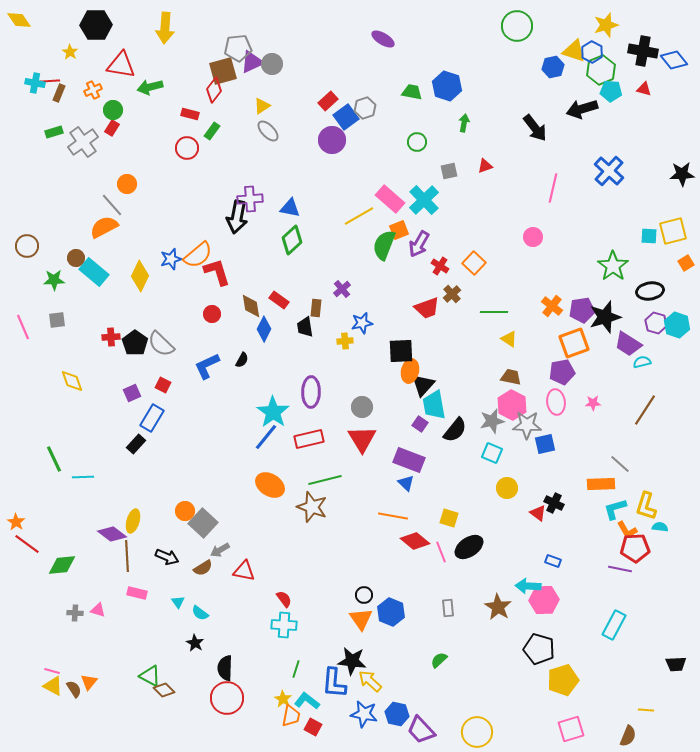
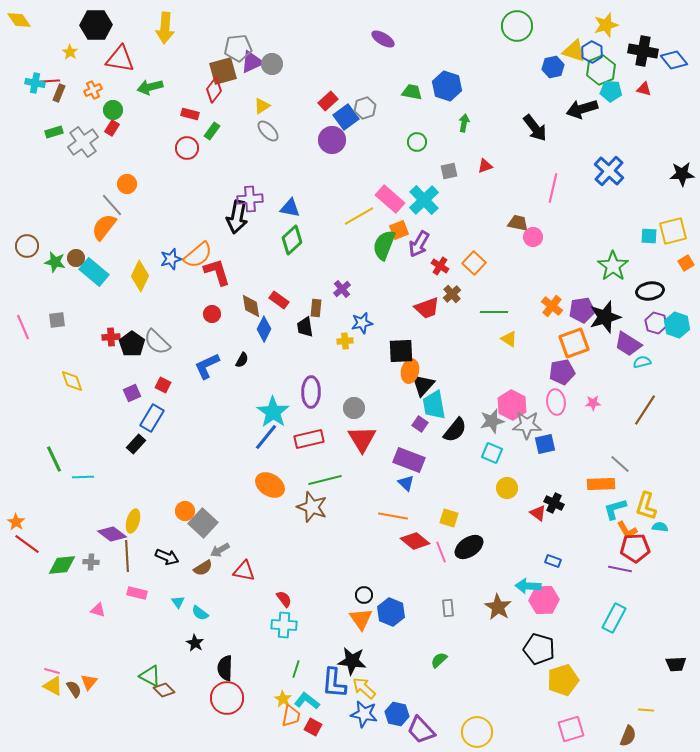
red triangle at (121, 65): moved 1 px left, 6 px up
orange semicircle at (104, 227): rotated 24 degrees counterclockwise
green star at (54, 280): moved 1 px right, 18 px up; rotated 15 degrees clockwise
black pentagon at (135, 343): moved 3 px left, 1 px down
gray semicircle at (161, 344): moved 4 px left, 2 px up
brown trapezoid at (511, 377): moved 7 px right, 154 px up
gray circle at (362, 407): moved 8 px left, 1 px down
gray cross at (75, 613): moved 16 px right, 51 px up
cyan rectangle at (614, 625): moved 7 px up
yellow arrow at (370, 681): moved 6 px left, 7 px down
